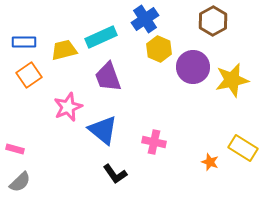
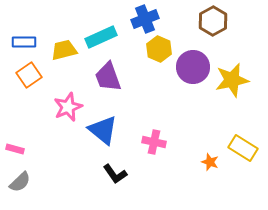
blue cross: rotated 12 degrees clockwise
